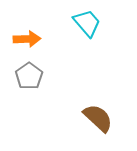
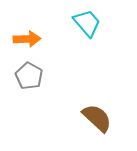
gray pentagon: rotated 8 degrees counterclockwise
brown semicircle: moved 1 px left
